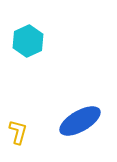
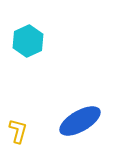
yellow L-shape: moved 1 px up
